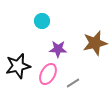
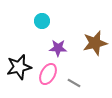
purple star: moved 1 px up
black star: moved 1 px right, 1 px down
gray line: moved 1 px right; rotated 64 degrees clockwise
